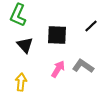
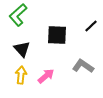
green L-shape: rotated 25 degrees clockwise
black triangle: moved 3 px left, 4 px down
pink arrow: moved 12 px left, 7 px down; rotated 18 degrees clockwise
yellow arrow: moved 7 px up
